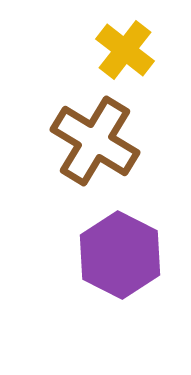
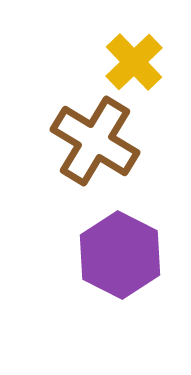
yellow cross: moved 9 px right, 12 px down; rotated 8 degrees clockwise
